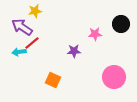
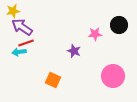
yellow star: moved 22 px left
black circle: moved 2 px left, 1 px down
red line: moved 6 px left; rotated 21 degrees clockwise
purple star: rotated 24 degrees clockwise
pink circle: moved 1 px left, 1 px up
